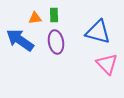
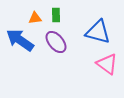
green rectangle: moved 2 px right
purple ellipse: rotated 30 degrees counterclockwise
pink triangle: rotated 10 degrees counterclockwise
